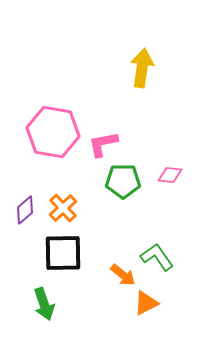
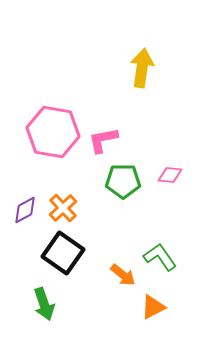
pink L-shape: moved 4 px up
purple diamond: rotated 12 degrees clockwise
black square: rotated 36 degrees clockwise
green L-shape: moved 3 px right
orange triangle: moved 7 px right, 4 px down
